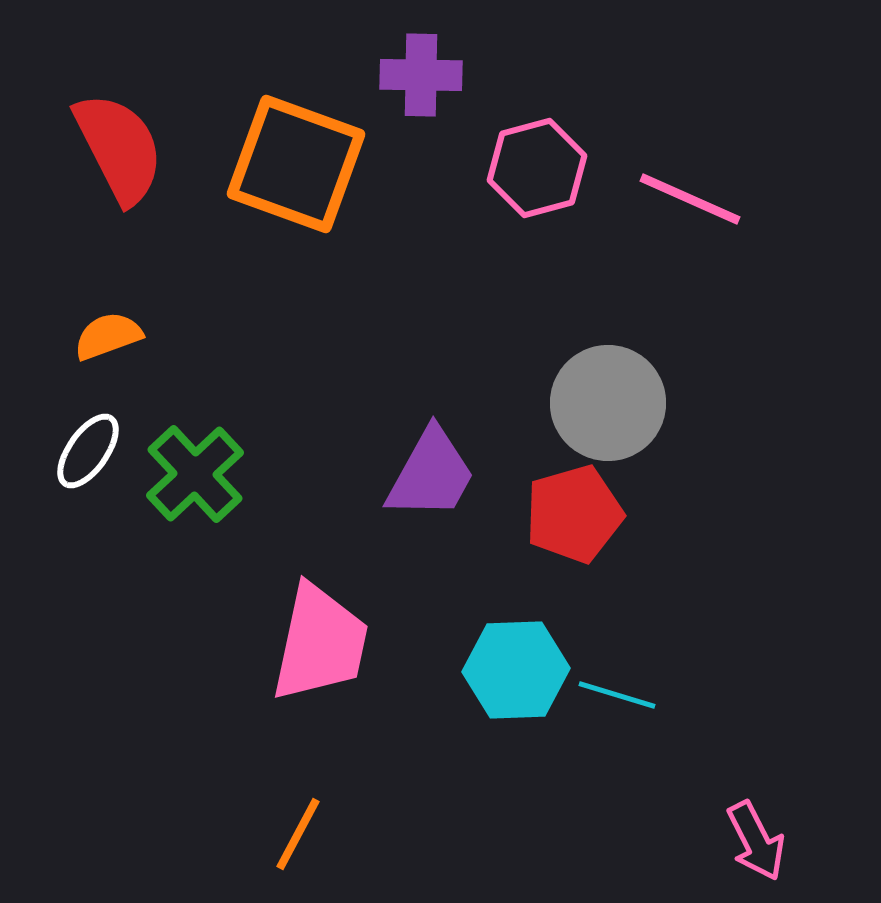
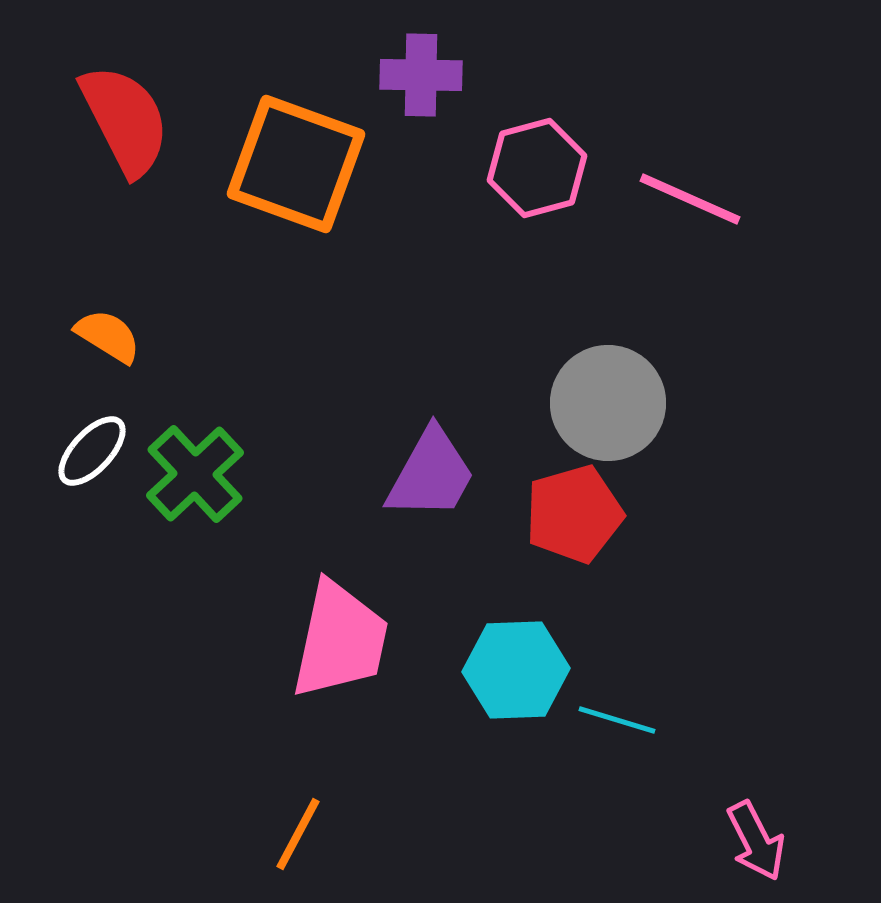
red semicircle: moved 6 px right, 28 px up
orange semicircle: rotated 52 degrees clockwise
white ellipse: moved 4 px right; rotated 8 degrees clockwise
pink trapezoid: moved 20 px right, 3 px up
cyan line: moved 25 px down
